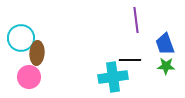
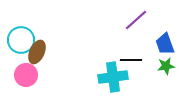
purple line: rotated 55 degrees clockwise
cyan circle: moved 2 px down
brown ellipse: moved 1 px up; rotated 20 degrees clockwise
black line: moved 1 px right
green star: rotated 12 degrees counterclockwise
pink circle: moved 3 px left, 2 px up
